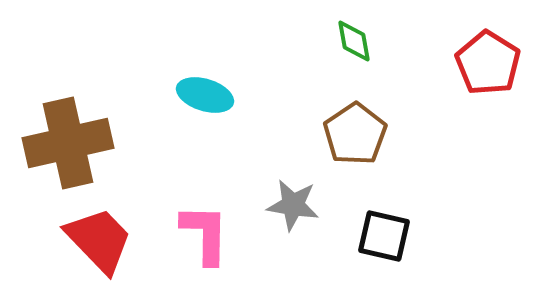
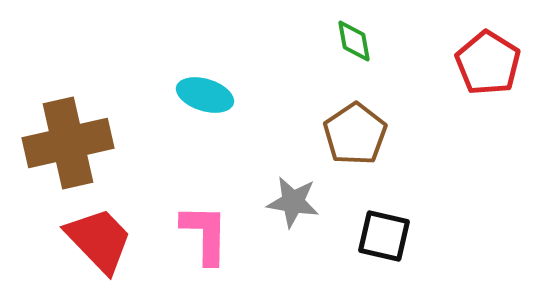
gray star: moved 3 px up
